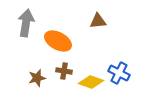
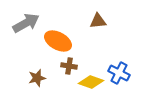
gray arrow: rotated 52 degrees clockwise
brown cross: moved 5 px right, 5 px up
